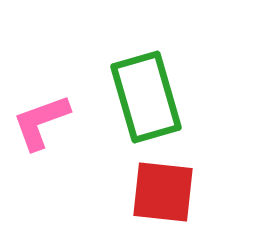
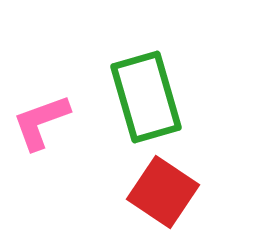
red square: rotated 28 degrees clockwise
